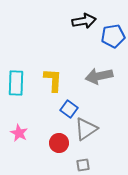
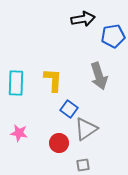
black arrow: moved 1 px left, 2 px up
gray arrow: rotated 96 degrees counterclockwise
pink star: rotated 18 degrees counterclockwise
